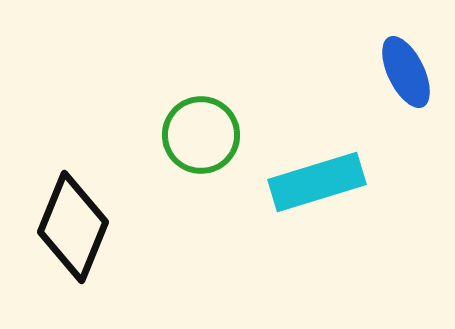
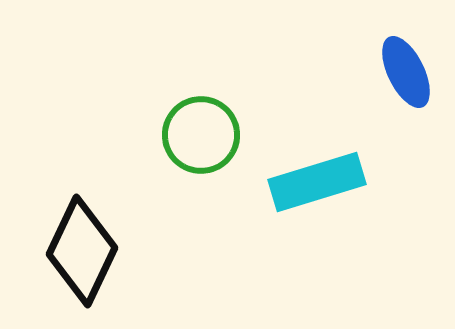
black diamond: moved 9 px right, 24 px down; rotated 3 degrees clockwise
